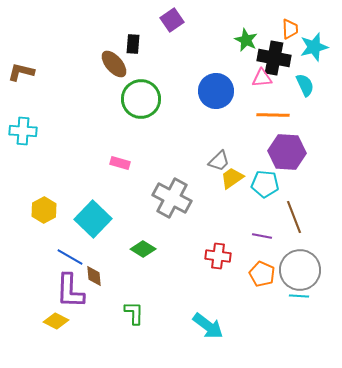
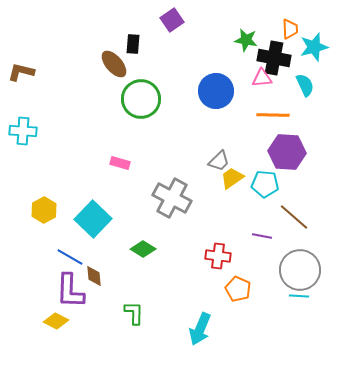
green star: rotated 15 degrees counterclockwise
brown line: rotated 28 degrees counterclockwise
orange pentagon: moved 24 px left, 15 px down
cyan arrow: moved 8 px left, 3 px down; rotated 76 degrees clockwise
